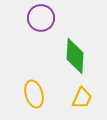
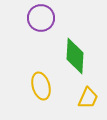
yellow ellipse: moved 7 px right, 8 px up
yellow trapezoid: moved 6 px right
